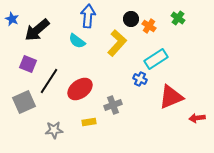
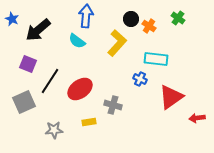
blue arrow: moved 2 px left
black arrow: moved 1 px right
cyan rectangle: rotated 40 degrees clockwise
black line: moved 1 px right
red triangle: rotated 12 degrees counterclockwise
gray cross: rotated 36 degrees clockwise
